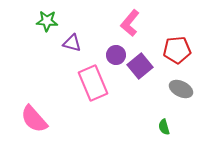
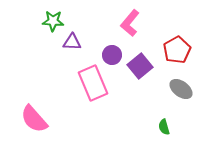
green star: moved 6 px right
purple triangle: moved 1 px up; rotated 12 degrees counterclockwise
red pentagon: rotated 24 degrees counterclockwise
purple circle: moved 4 px left
gray ellipse: rotated 10 degrees clockwise
